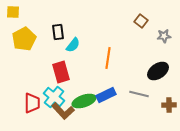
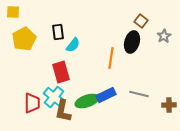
gray star: rotated 24 degrees counterclockwise
orange line: moved 3 px right
black ellipse: moved 26 px left, 29 px up; rotated 40 degrees counterclockwise
green ellipse: moved 3 px right
brown L-shape: rotated 55 degrees clockwise
